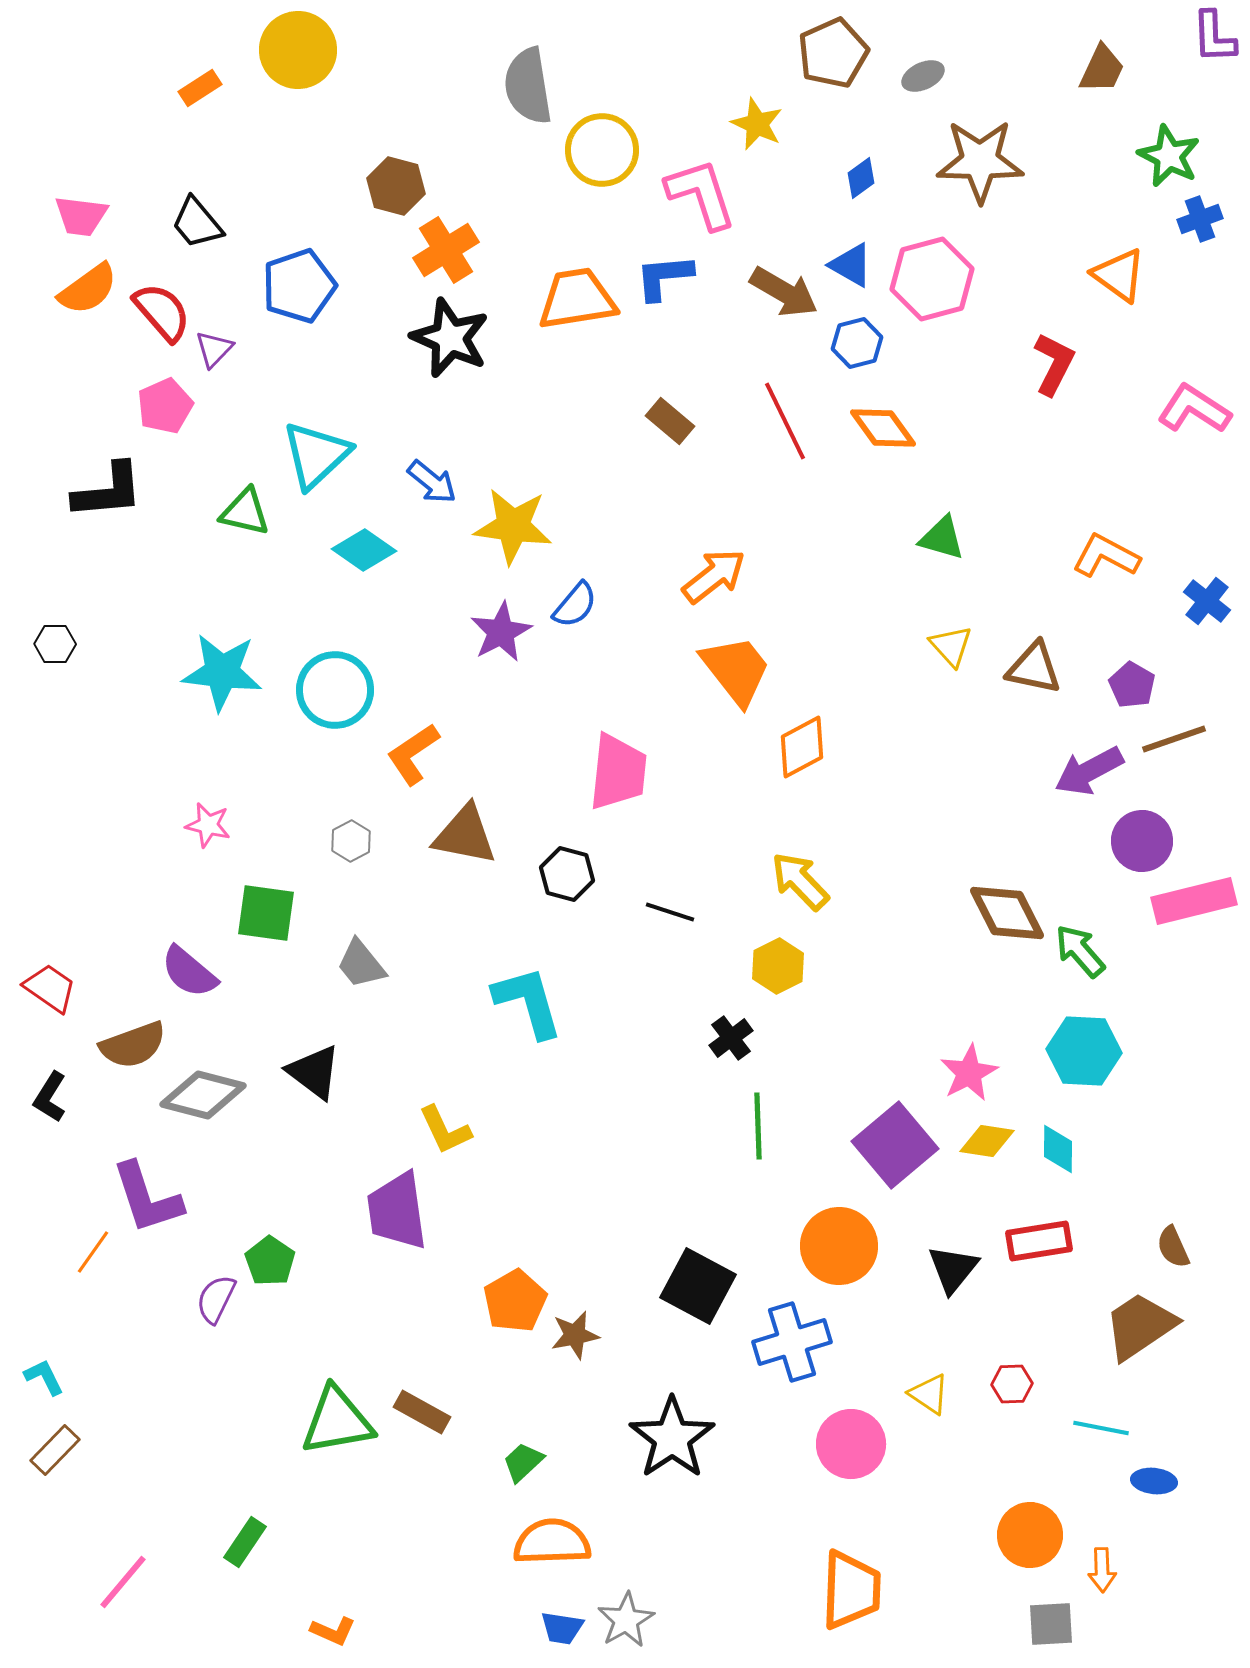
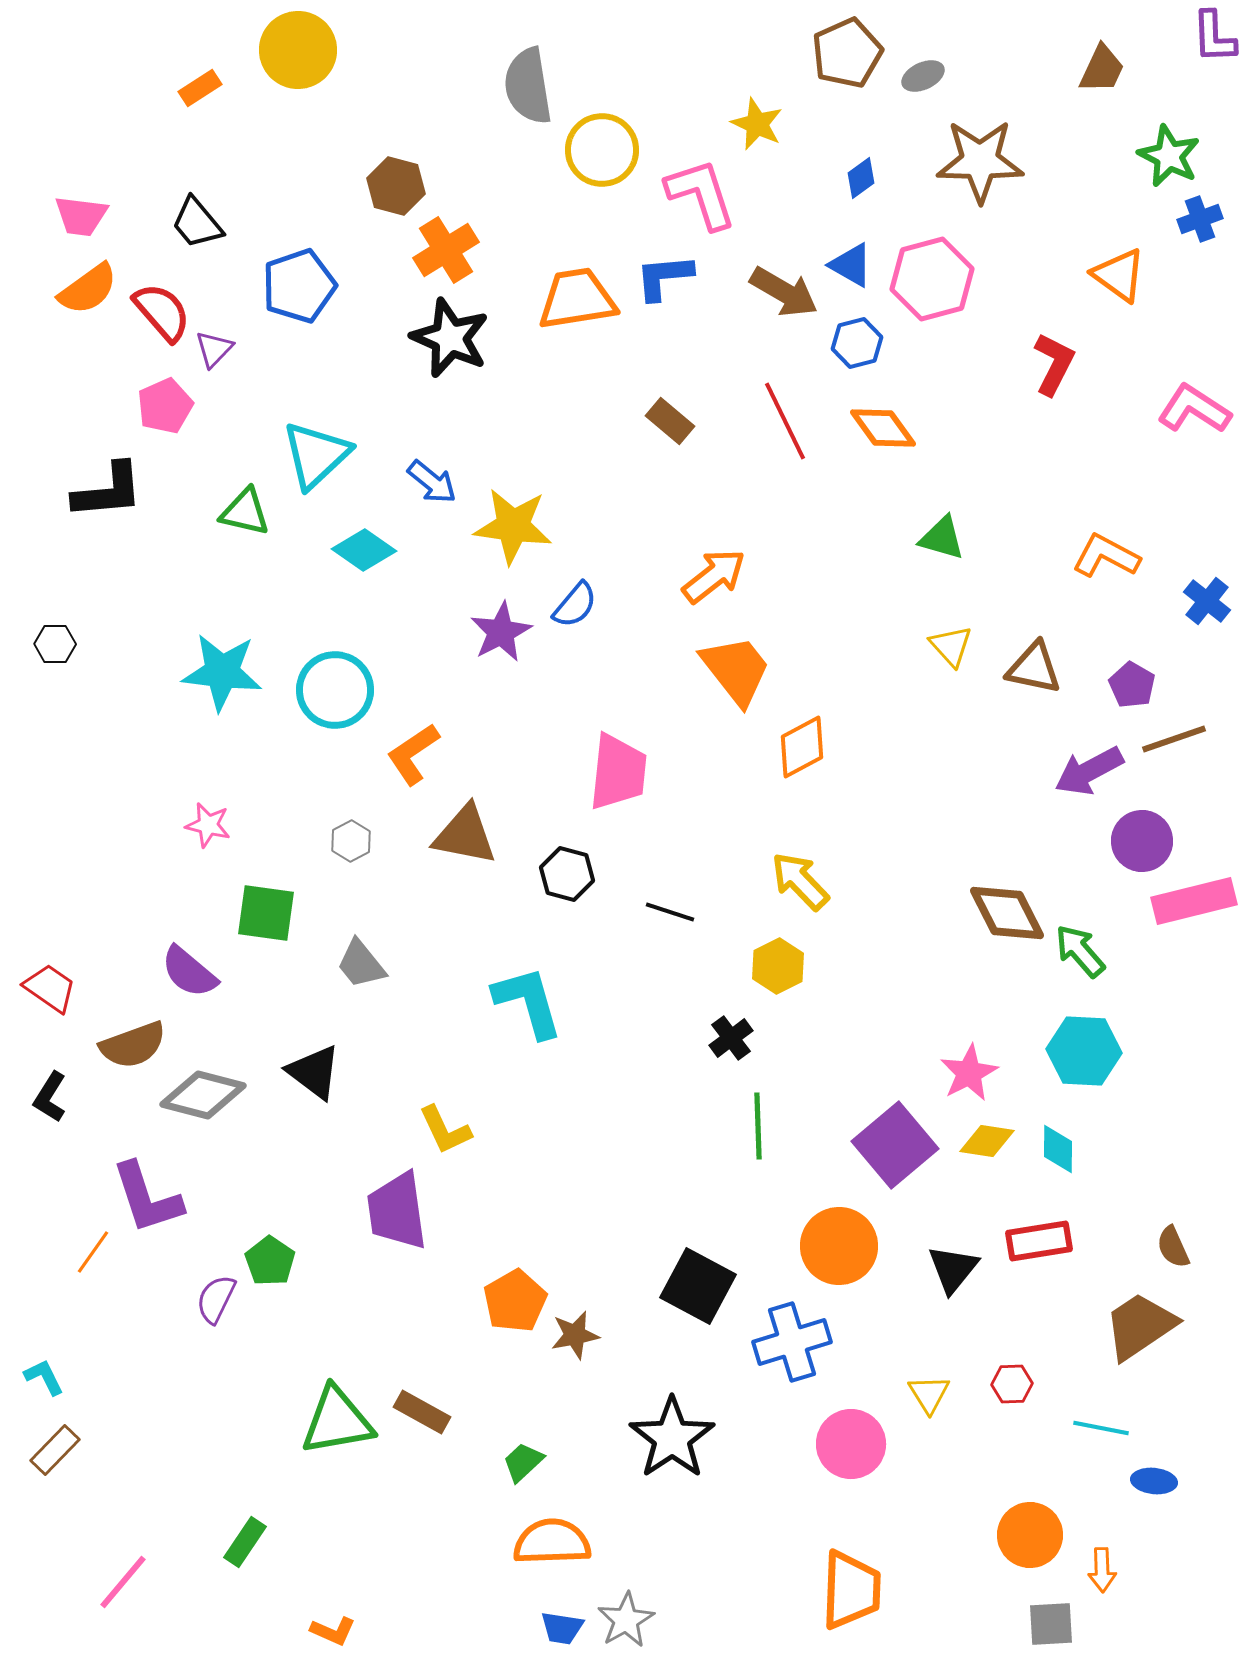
brown pentagon at (833, 53): moved 14 px right
yellow triangle at (929, 1394): rotated 24 degrees clockwise
